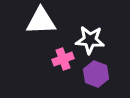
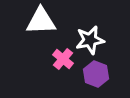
white star: rotated 16 degrees counterclockwise
pink cross: rotated 30 degrees counterclockwise
